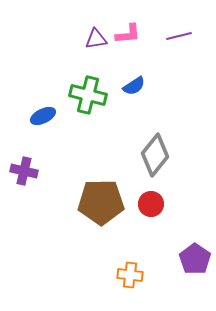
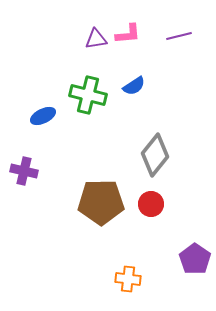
orange cross: moved 2 px left, 4 px down
